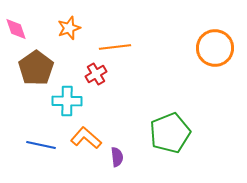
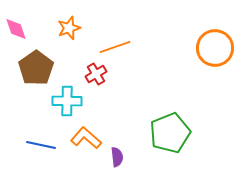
orange line: rotated 12 degrees counterclockwise
